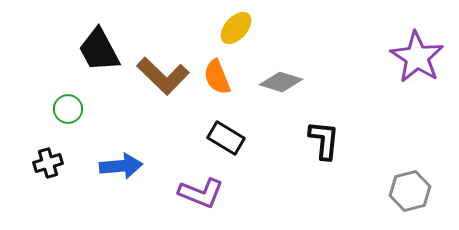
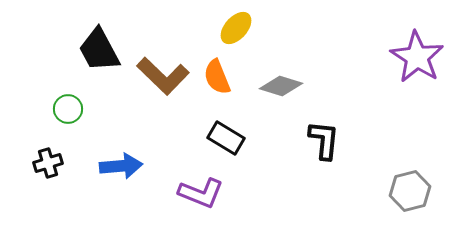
gray diamond: moved 4 px down
